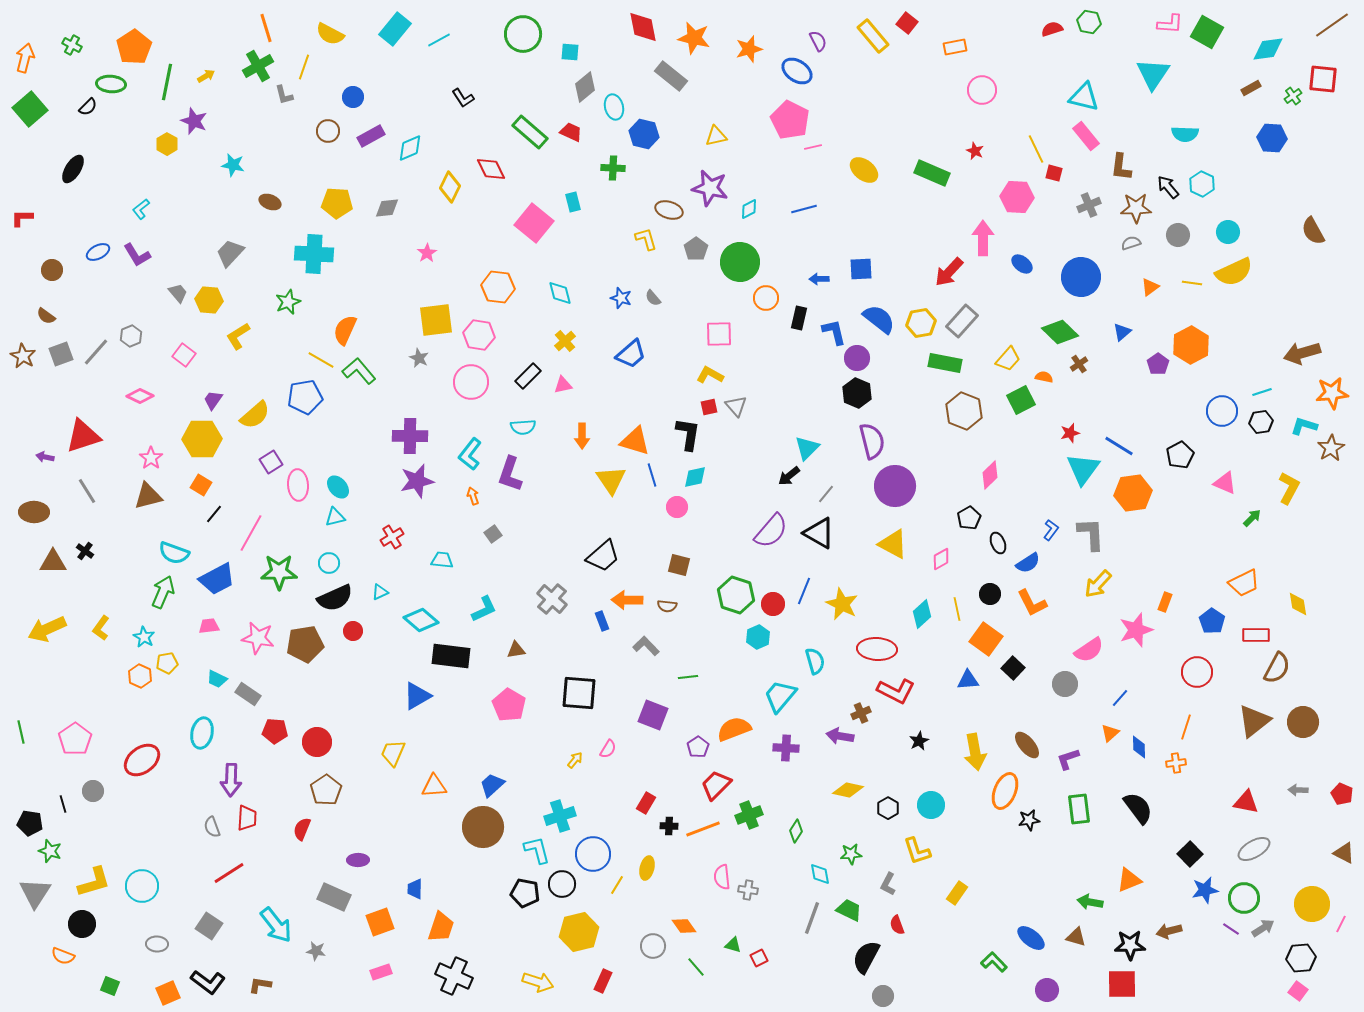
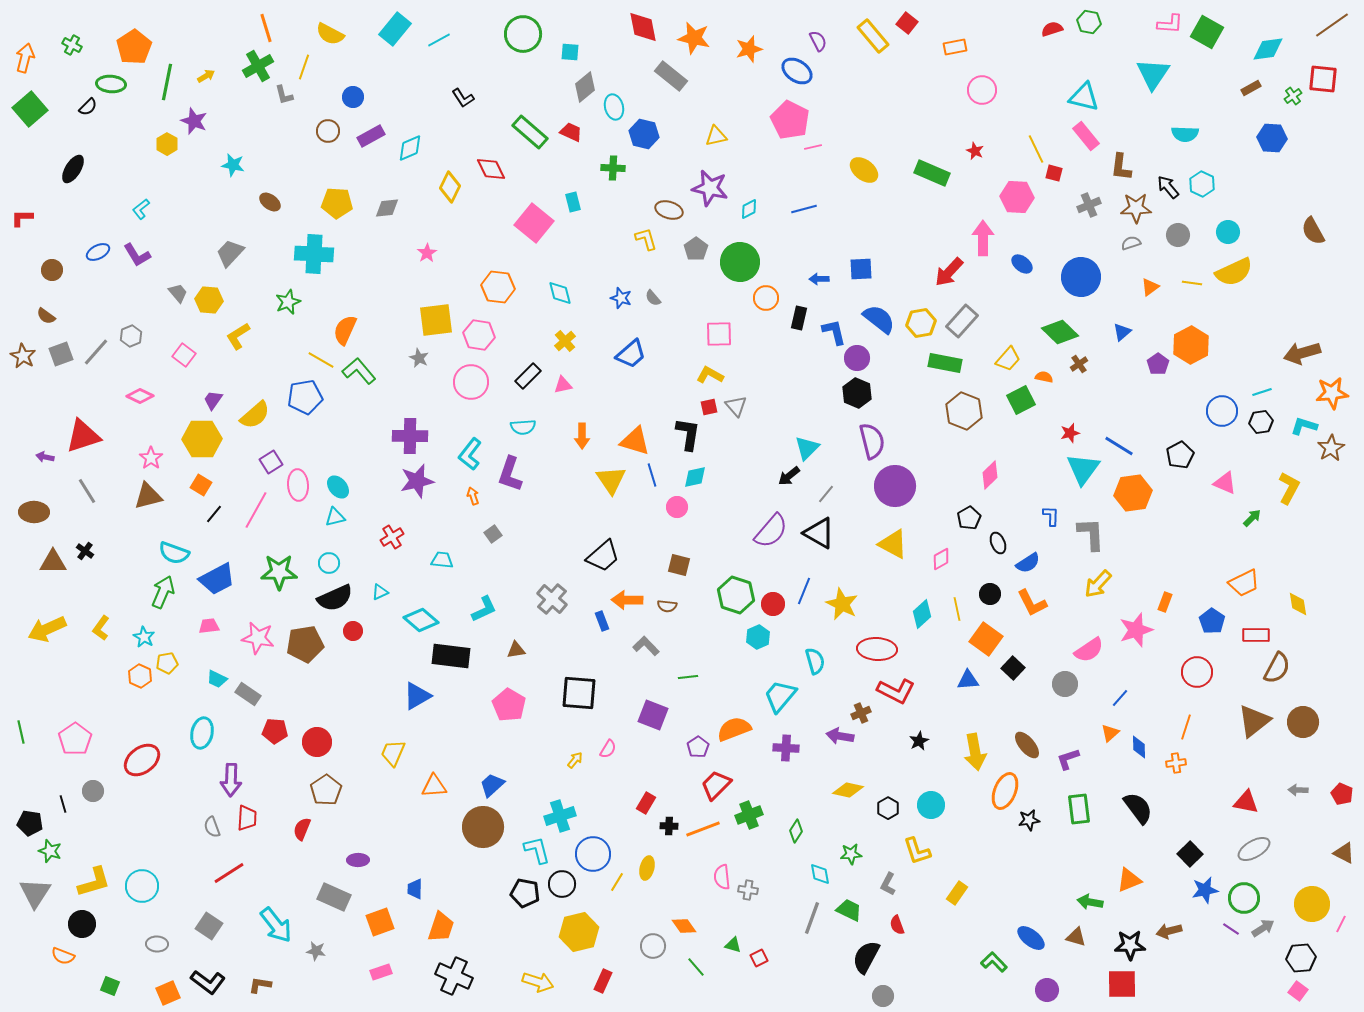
brown ellipse at (270, 202): rotated 15 degrees clockwise
blue L-shape at (1051, 530): moved 14 px up; rotated 35 degrees counterclockwise
pink line at (251, 533): moved 5 px right, 23 px up
yellow line at (617, 885): moved 3 px up
